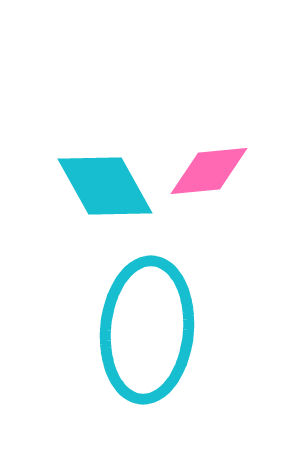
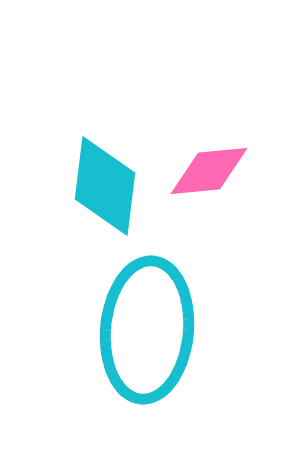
cyan diamond: rotated 36 degrees clockwise
